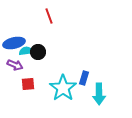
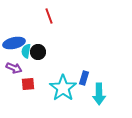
cyan semicircle: rotated 72 degrees counterclockwise
purple arrow: moved 1 px left, 3 px down
